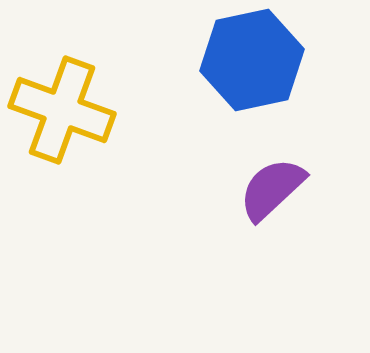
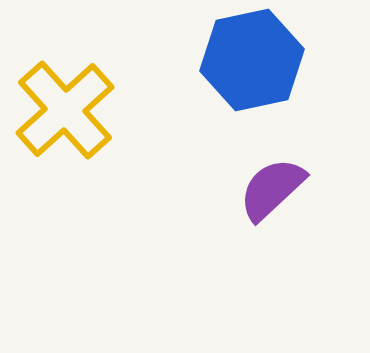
yellow cross: moved 3 px right; rotated 28 degrees clockwise
